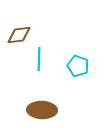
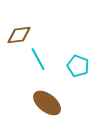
cyan line: moved 1 px left; rotated 30 degrees counterclockwise
brown ellipse: moved 5 px right, 7 px up; rotated 36 degrees clockwise
